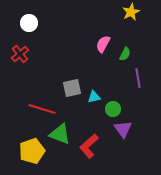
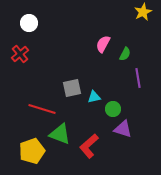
yellow star: moved 12 px right
purple triangle: rotated 36 degrees counterclockwise
